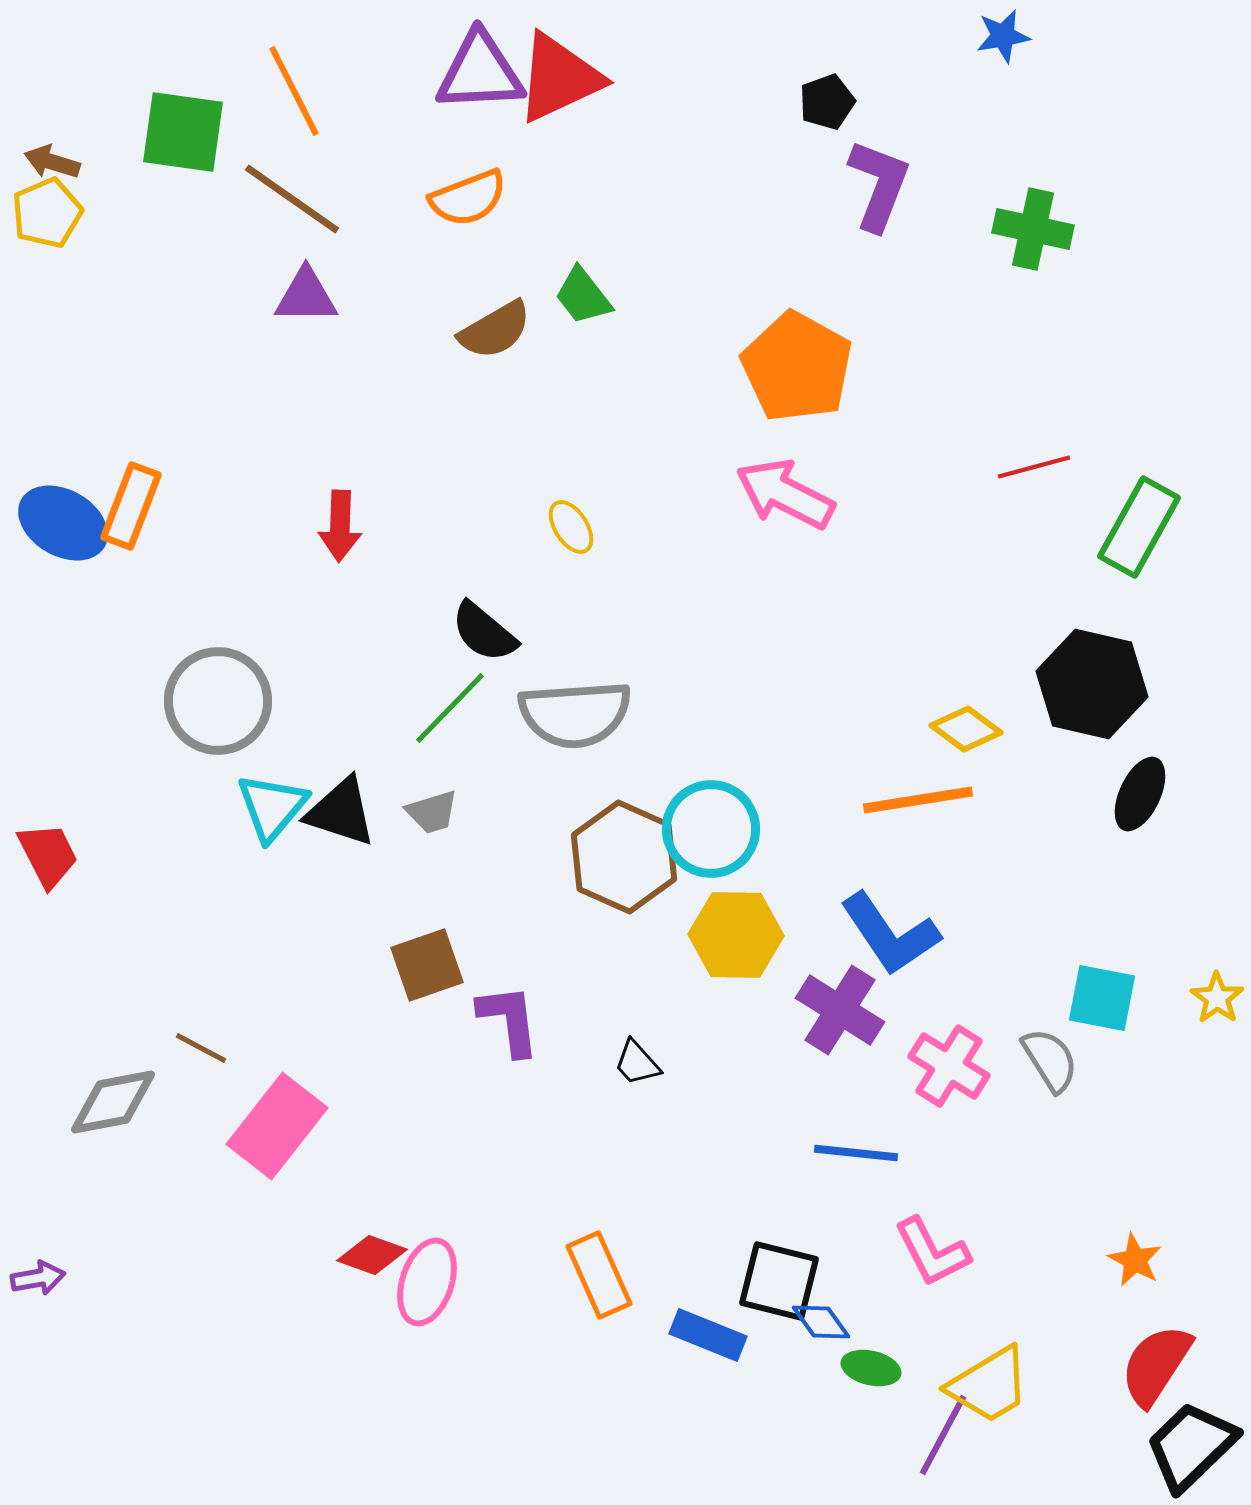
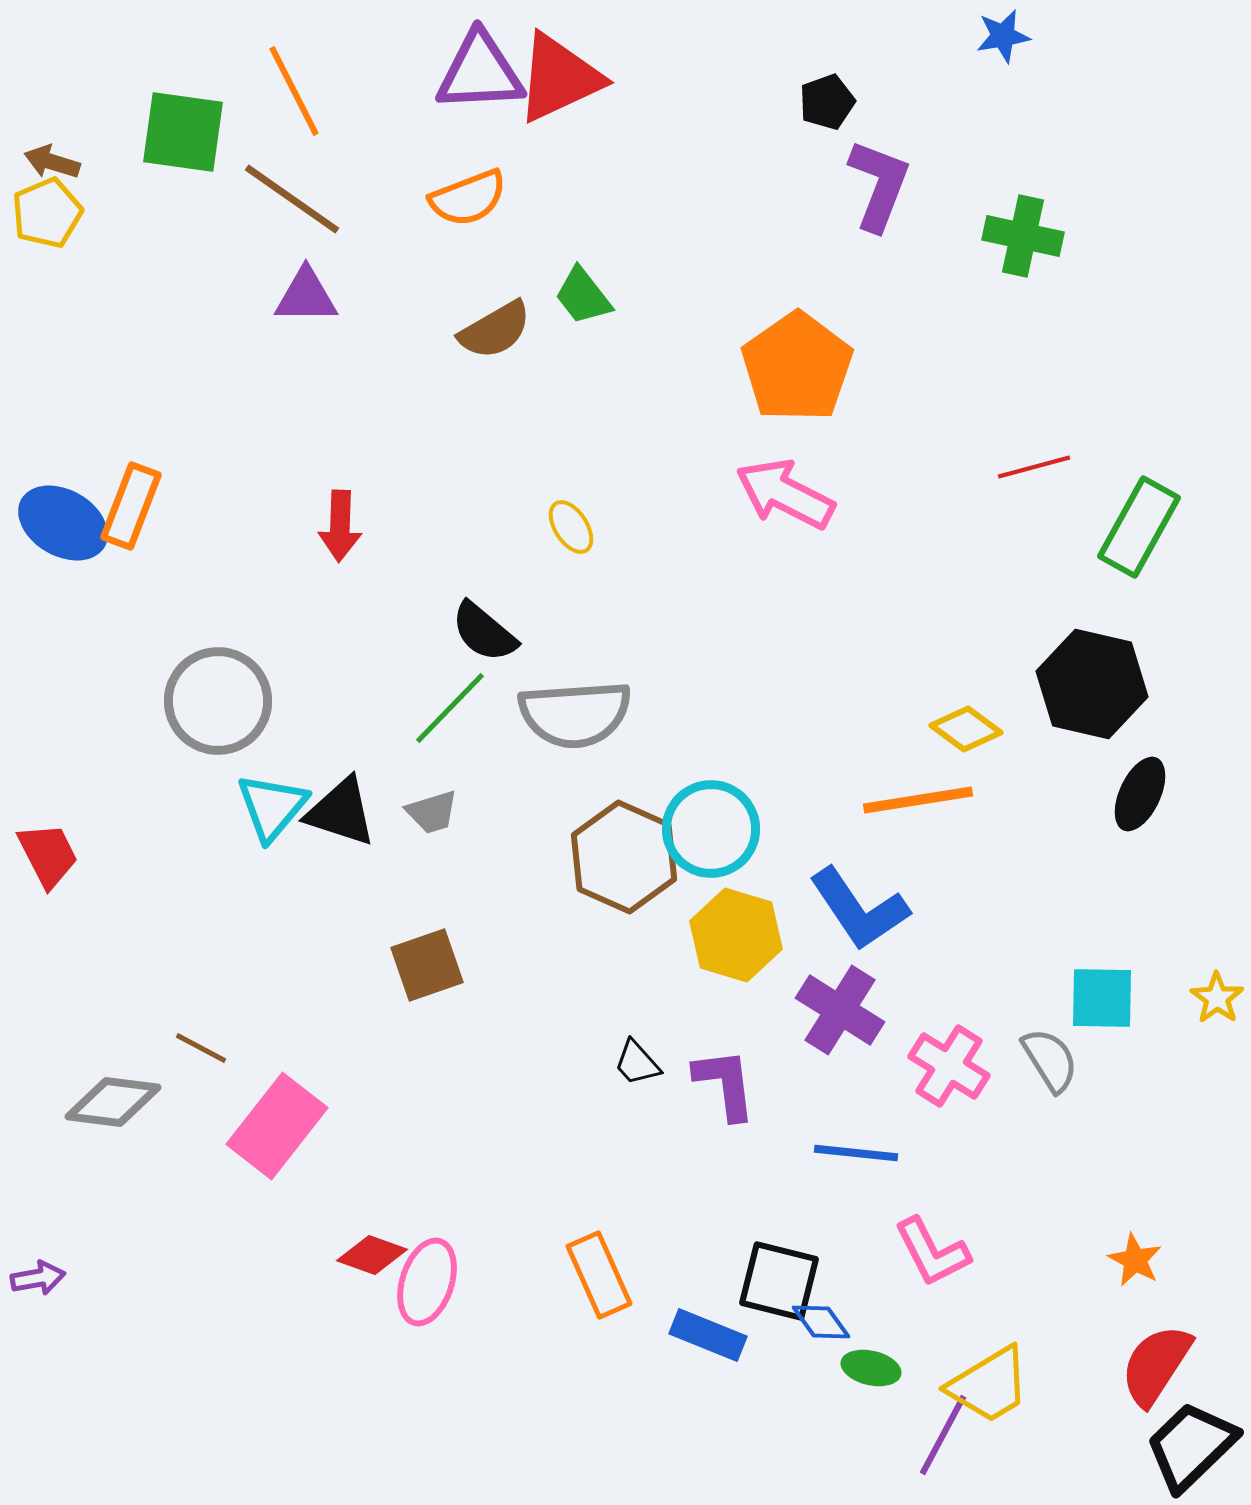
green cross at (1033, 229): moved 10 px left, 7 px down
orange pentagon at (797, 367): rotated 8 degrees clockwise
blue L-shape at (890, 934): moved 31 px left, 25 px up
yellow hexagon at (736, 935): rotated 16 degrees clockwise
cyan square at (1102, 998): rotated 10 degrees counterclockwise
purple L-shape at (509, 1020): moved 216 px right, 64 px down
gray diamond at (113, 1102): rotated 18 degrees clockwise
